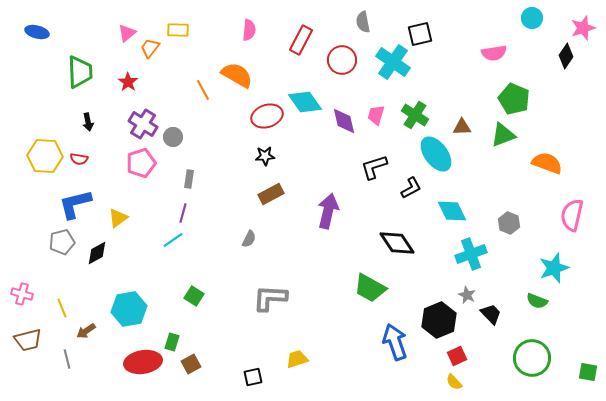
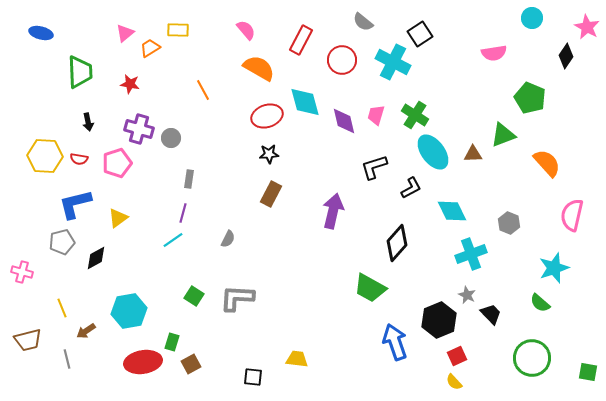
gray semicircle at (363, 22): rotated 40 degrees counterclockwise
pink star at (583, 28): moved 4 px right, 1 px up; rotated 25 degrees counterclockwise
pink semicircle at (249, 30): moved 3 px left; rotated 45 degrees counterclockwise
blue ellipse at (37, 32): moved 4 px right, 1 px down
pink triangle at (127, 33): moved 2 px left
black square at (420, 34): rotated 20 degrees counterclockwise
orange trapezoid at (150, 48): rotated 20 degrees clockwise
cyan cross at (393, 62): rotated 8 degrees counterclockwise
orange semicircle at (237, 75): moved 22 px right, 7 px up
red star at (128, 82): moved 2 px right, 2 px down; rotated 24 degrees counterclockwise
green pentagon at (514, 99): moved 16 px right, 1 px up
cyan diamond at (305, 102): rotated 20 degrees clockwise
purple cross at (143, 124): moved 4 px left, 5 px down; rotated 16 degrees counterclockwise
brown triangle at (462, 127): moved 11 px right, 27 px down
gray circle at (173, 137): moved 2 px left, 1 px down
cyan ellipse at (436, 154): moved 3 px left, 2 px up
black star at (265, 156): moved 4 px right, 2 px up
pink pentagon at (141, 163): moved 24 px left
orange semicircle at (547, 163): rotated 28 degrees clockwise
brown rectangle at (271, 194): rotated 35 degrees counterclockwise
purple arrow at (328, 211): moved 5 px right
gray semicircle at (249, 239): moved 21 px left
black diamond at (397, 243): rotated 75 degrees clockwise
black diamond at (97, 253): moved 1 px left, 5 px down
pink cross at (22, 294): moved 22 px up
gray L-shape at (270, 298): moved 33 px left
green semicircle at (537, 301): moved 3 px right, 2 px down; rotated 20 degrees clockwise
cyan hexagon at (129, 309): moved 2 px down
yellow trapezoid at (297, 359): rotated 25 degrees clockwise
black square at (253, 377): rotated 18 degrees clockwise
